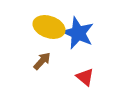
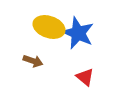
brown arrow: moved 9 px left; rotated 66 degrees clockwise
